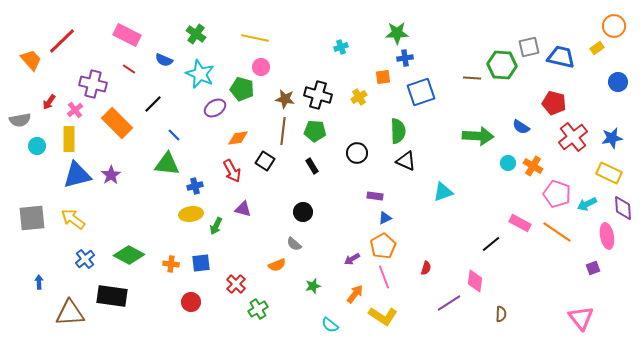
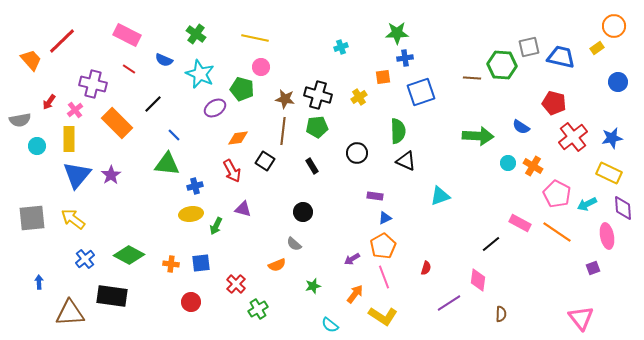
green pentagon at (315, 131): moved 2 px right, 4 px up; rotated 10 degrees counterclockwise
blue triangle at (77, 175): rotated 36 degrees counterclockwise
cyan triangle at (443, 192): moved 3 px left, 4 px down
pink pentagon at (557, 194): rotated 8 degrees clockwise
pink diamond at (475, 281): moved 3 px right, 1 px up
